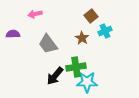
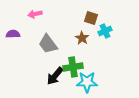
brown square: moved 2 px down; rotated 32 degrees counterclockwise
green cross: moved 3 px left
